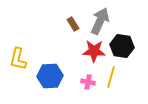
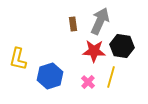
brown rectangle: rotated 24 degrees clockwise
blue hexagon: rotated 15 degrees counterclockwise
pink cross: rotated 32 degrees clockwise
